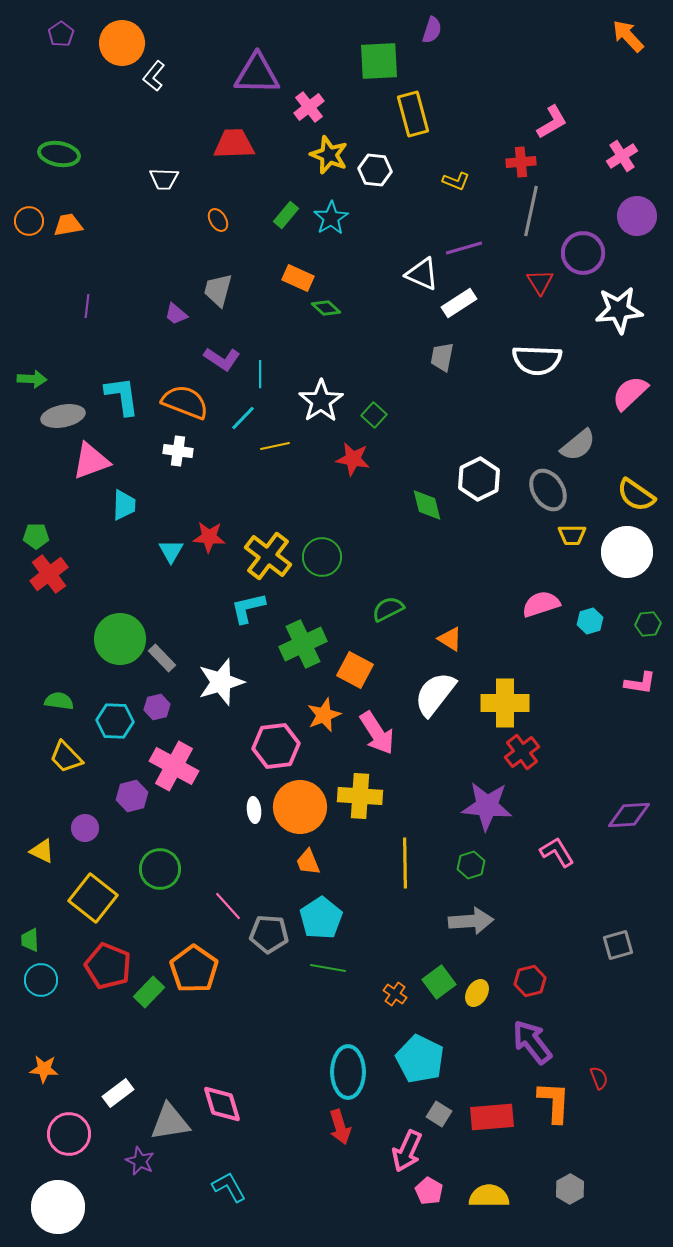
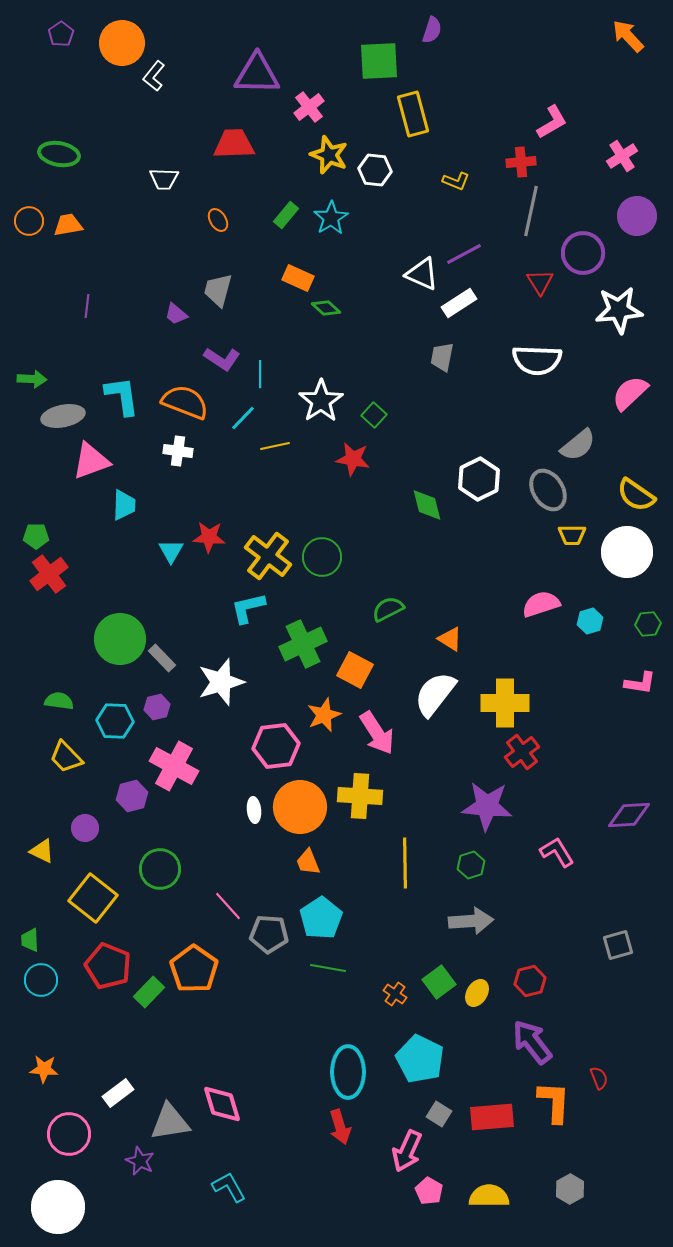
purple line at (464, 248): moved 6 px down; rotated 12 degrees counterclockwise
